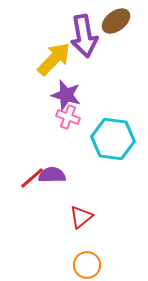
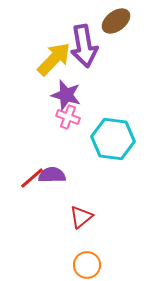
purple arrow: moved 10 px down
